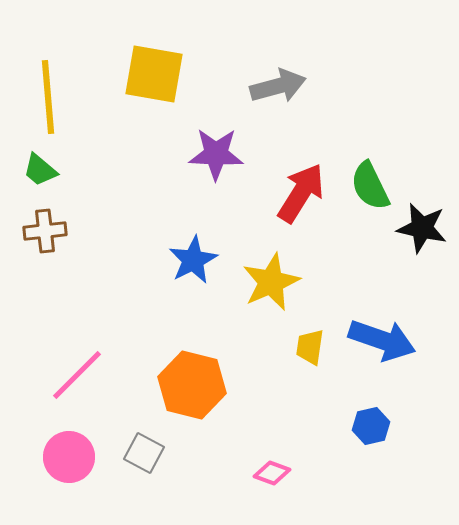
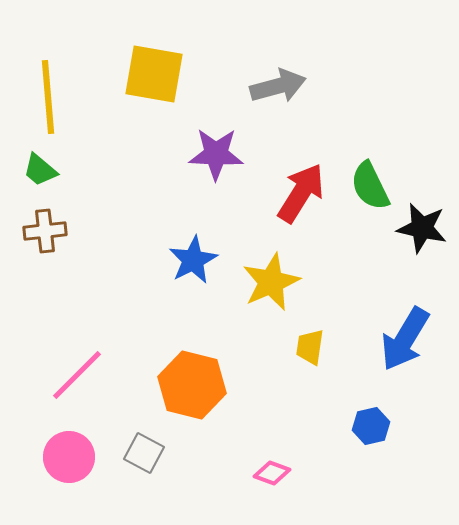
blue arrow: moved 23 px right, 1 px up; rotated 102 degrees clockwise
